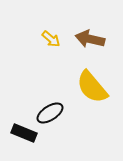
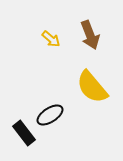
brown arrow: moved 4 px up; rotated 124 degrees counterclockwise
black ellipse: moved 2 px down
black rectangle: rotated 30 degrees clockwise
